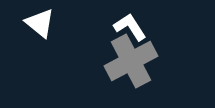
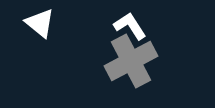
white L-shape: moved 1 px up
